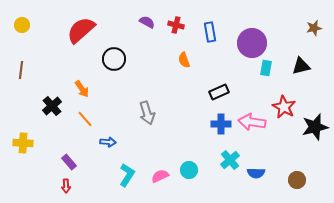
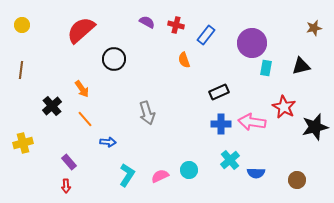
blue rectangle: moved 4 px left, 3 px down; rotated 48 degrees clockwise
yellow cross: rotated 18 degrees counterclockwise
